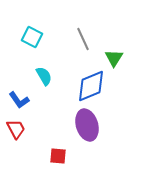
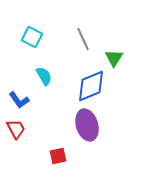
red square: rotated 18 degrees counterclockwise
